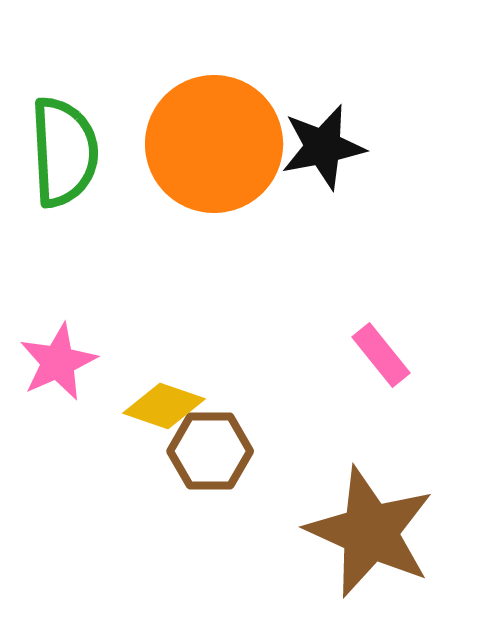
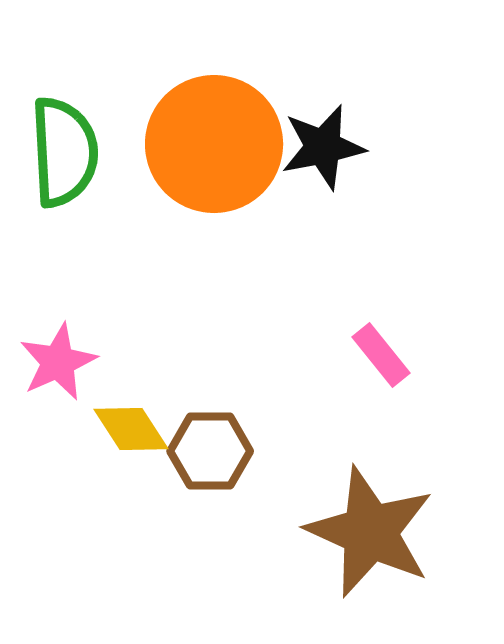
yellow diamond: moved 33 px left, 23 px down; rotated 38 degrees clockwise
